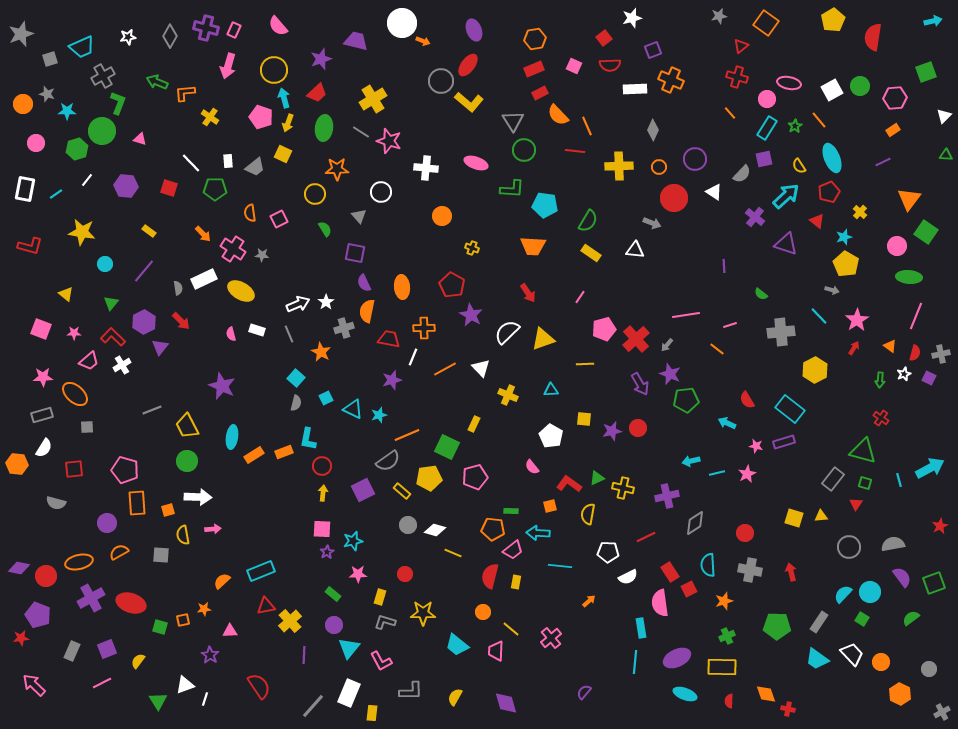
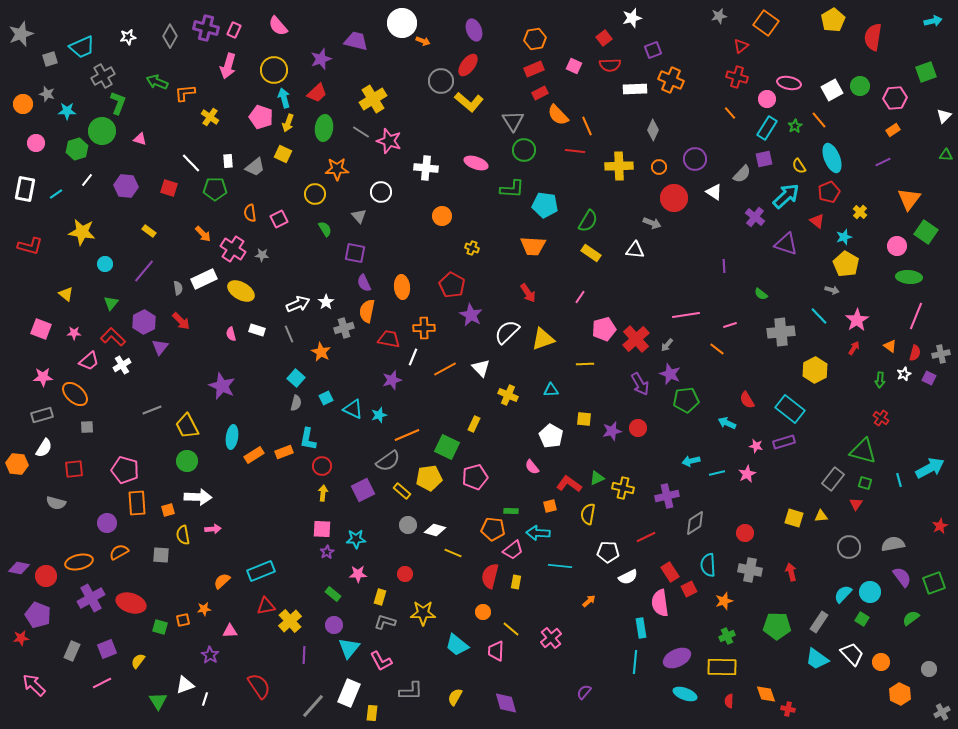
cyan star at (353, 541): moved 3 px right, 2 px up; rotated 12 degrees clockwise
